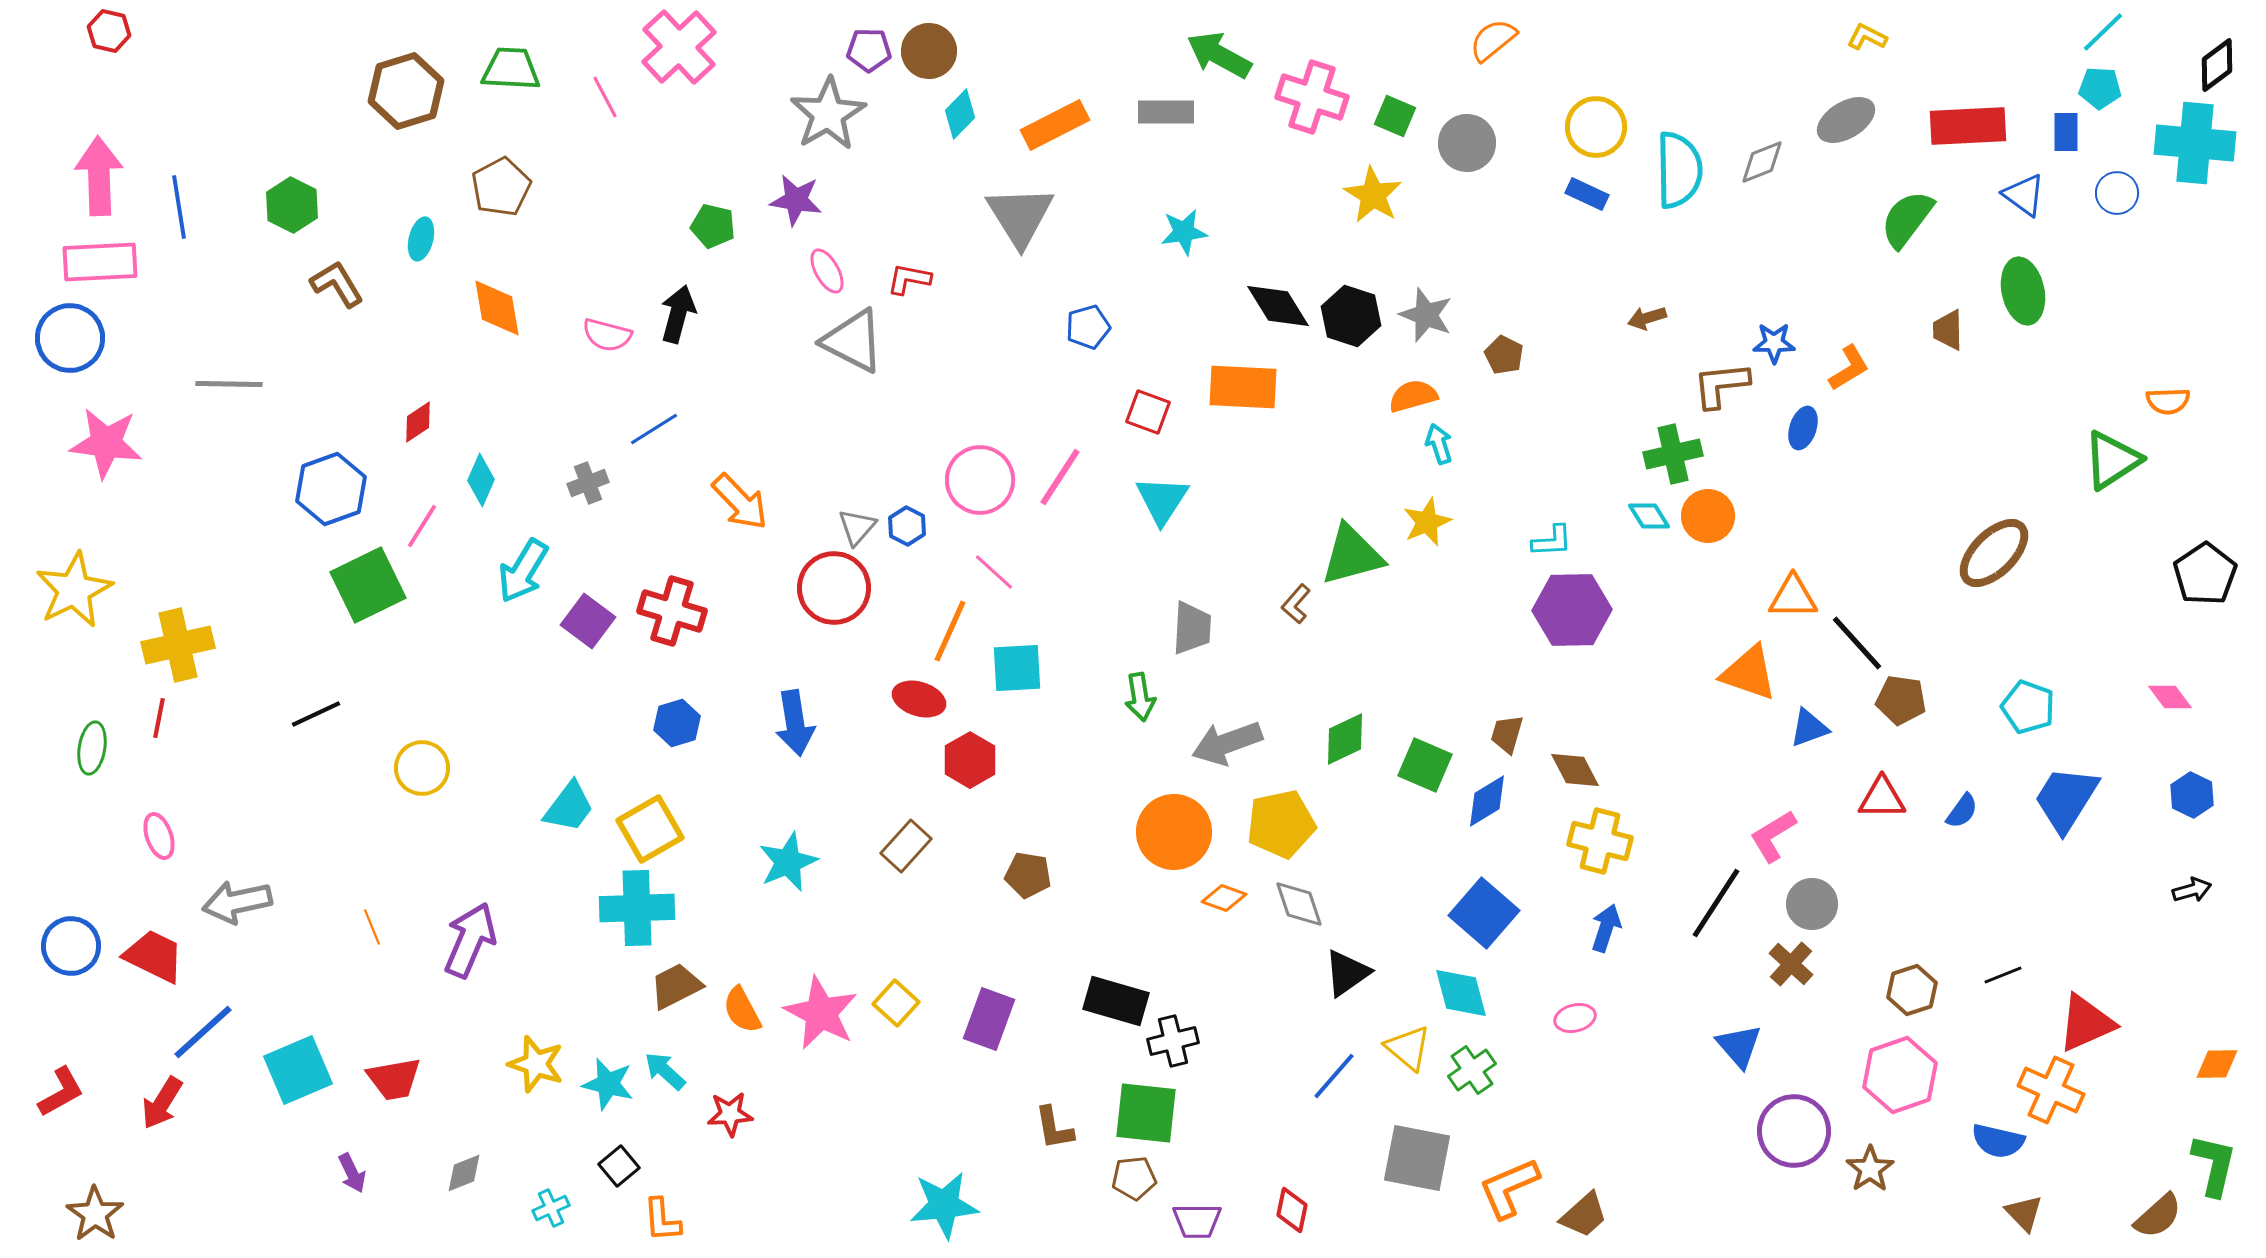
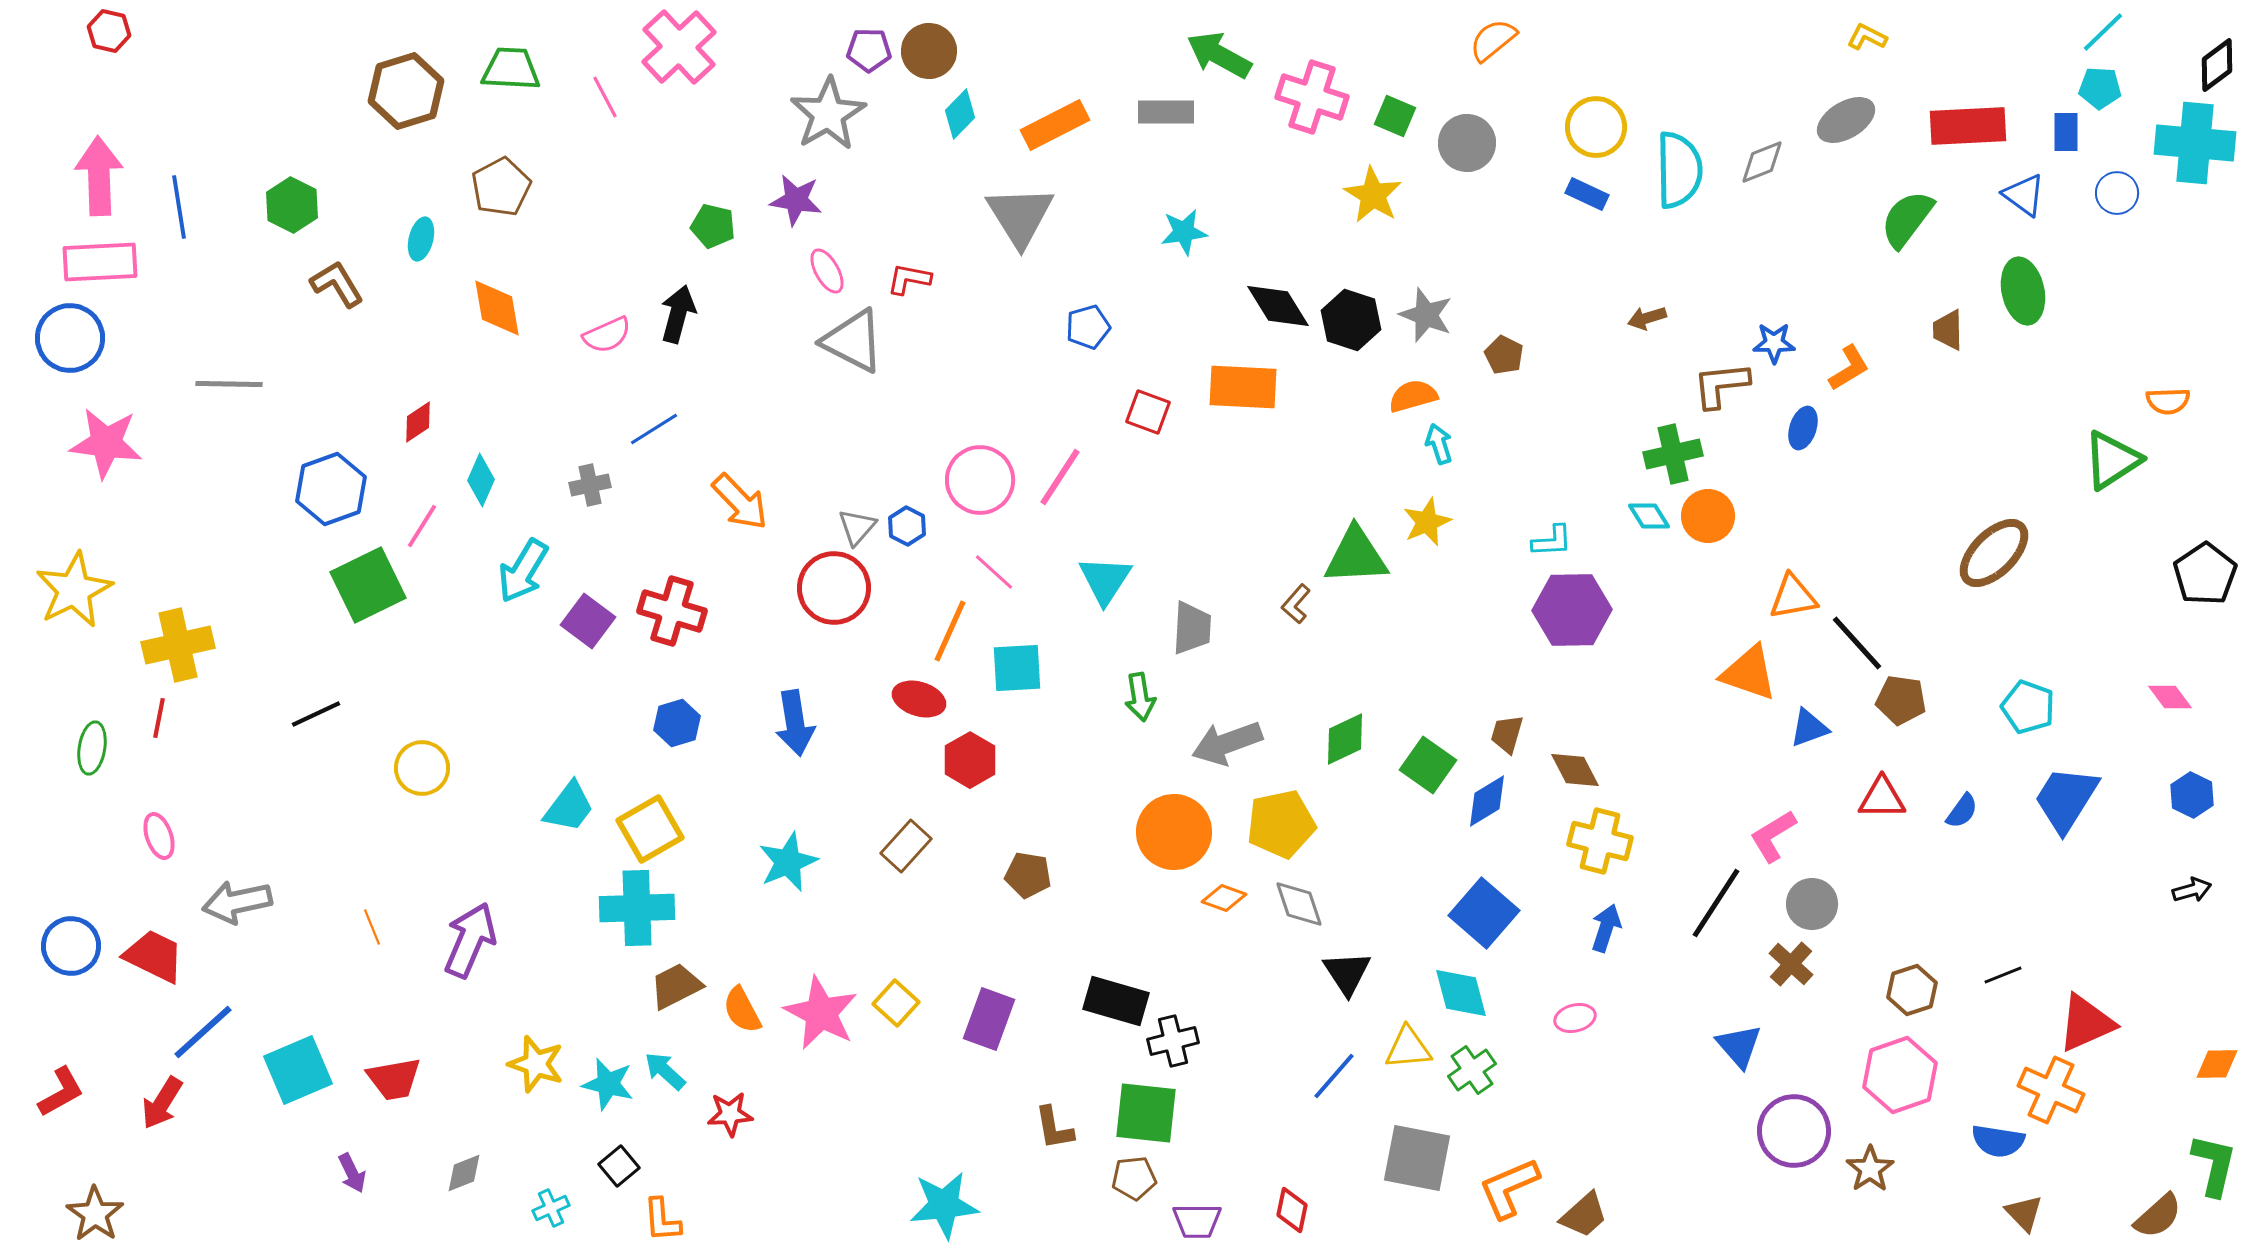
black hexagon at (1351, 316): moved 4 px down
pink semicircle at (607, 335): rotated 39 degrees counterclockwise
gray cross at (588, 483): moved 2 px right, 2 px down; rotated 9 degrees clockwise
cyan triangle at (1162, 500): moved 57 px left, 80 px down
green triangle at (1352, 555): moved 4 px right, 1 px down; rotated 12 degrees clockwise
orange triangle at (1793, 597): rotated 10 degrees counterclockwise
green square at (1425, 765): moved 3 px right; rotated 12 degrees clockwise
black triangle at (1347, 973): rotated 28 degrees counterclockwise
yellow triangle at (1408, 1048): rotated 45 degrees counterclockwise
blue semicircle at (1998, 1141): rotated 4 degrees counterclockwise
